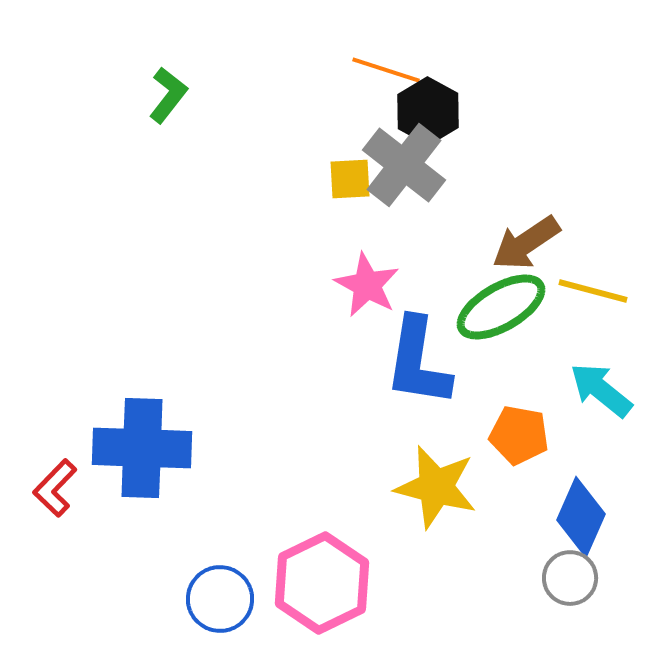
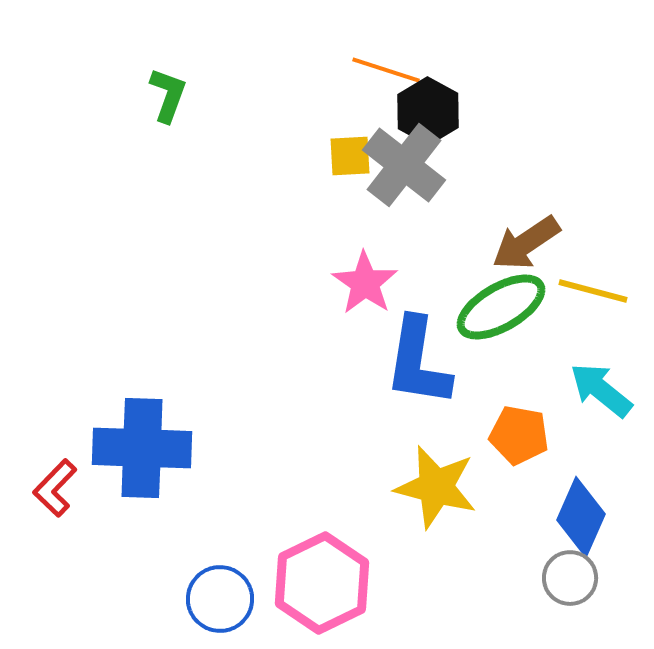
green L-shape: rotated 18 degrees counterclockwise
yellow square: moved 23 px up
pink star: moved 2 px left, 2 px up; rotated 6 degrees clockwise
